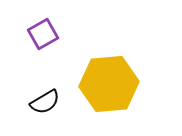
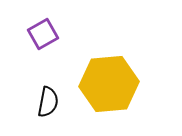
black semicircle: moved 3 px right; rotated 48 degrees counterclockwise
